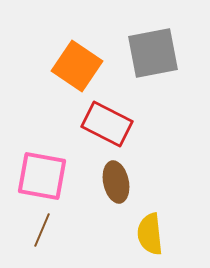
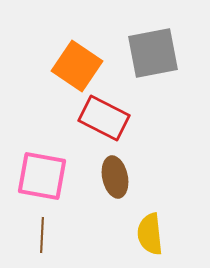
red rectangle: moved 3 px left, 6 px up
brown ellipse: moved 1 px left, 5 px up
brown line: moved 5 px down; rotated 20 degrees counterclockwise
